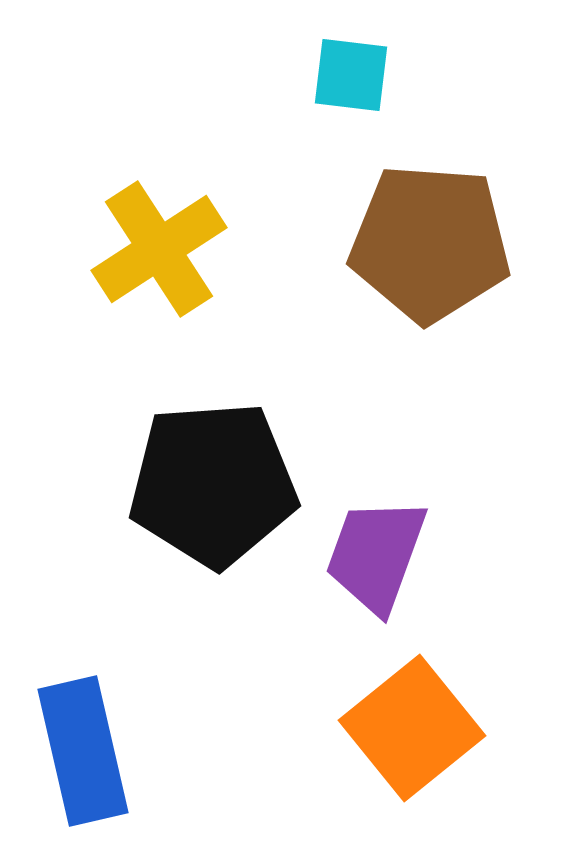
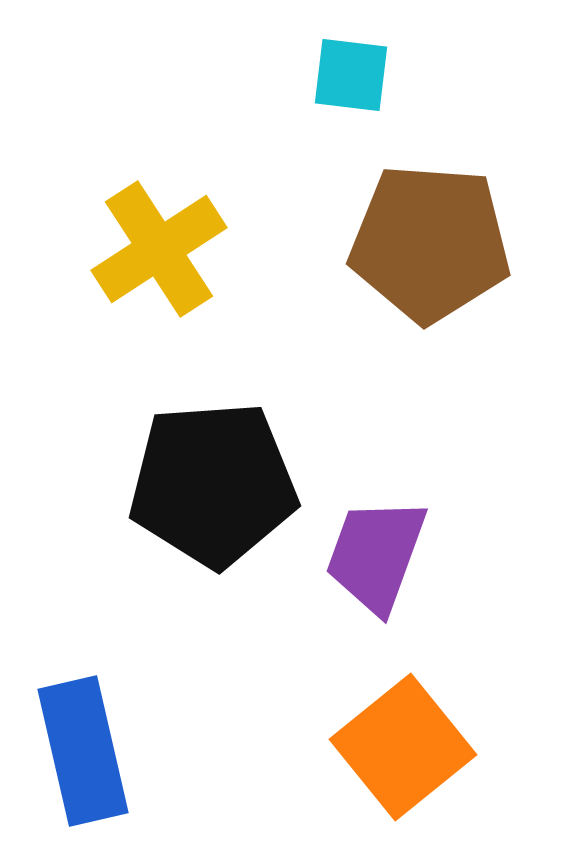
orange square: moved 9 px left, 19 px down
